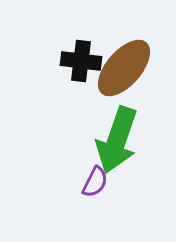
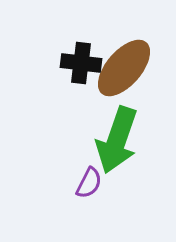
black cross: moved 2 px down
purple semicircle: moved 6 px left, 1 px down
